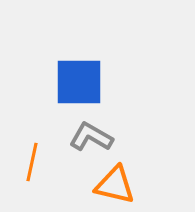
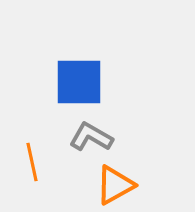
orange line: rotated 24 degrees counterclockwise
orange triangle: rotated 42 degrees counterclockwise
